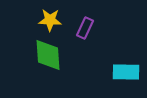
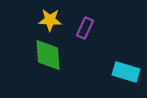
cyan rectangle: rotated 16 degrees clockwise
